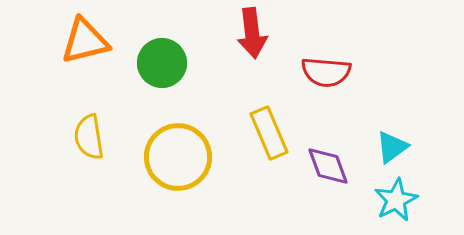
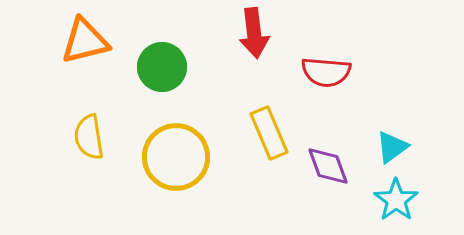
red arrow: moved 2 px right
green circle: moved 4 px down
yellow circle: moved 2 px left
cyan star: rotated 9 degrees counterclockwise
